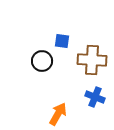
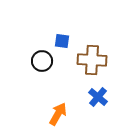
blue cross: moved 3 px right; rotated 18 degrees clockwise
